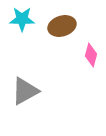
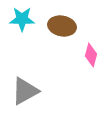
brown ellipse: rotated 28 degrees clockwise
